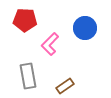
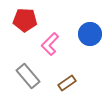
blue circle: moved 5 px right, 6 px down
gray rectangle: rotated 30 degrees counterclockwise
brown rectangle: moved 2 px right, 3 px up
